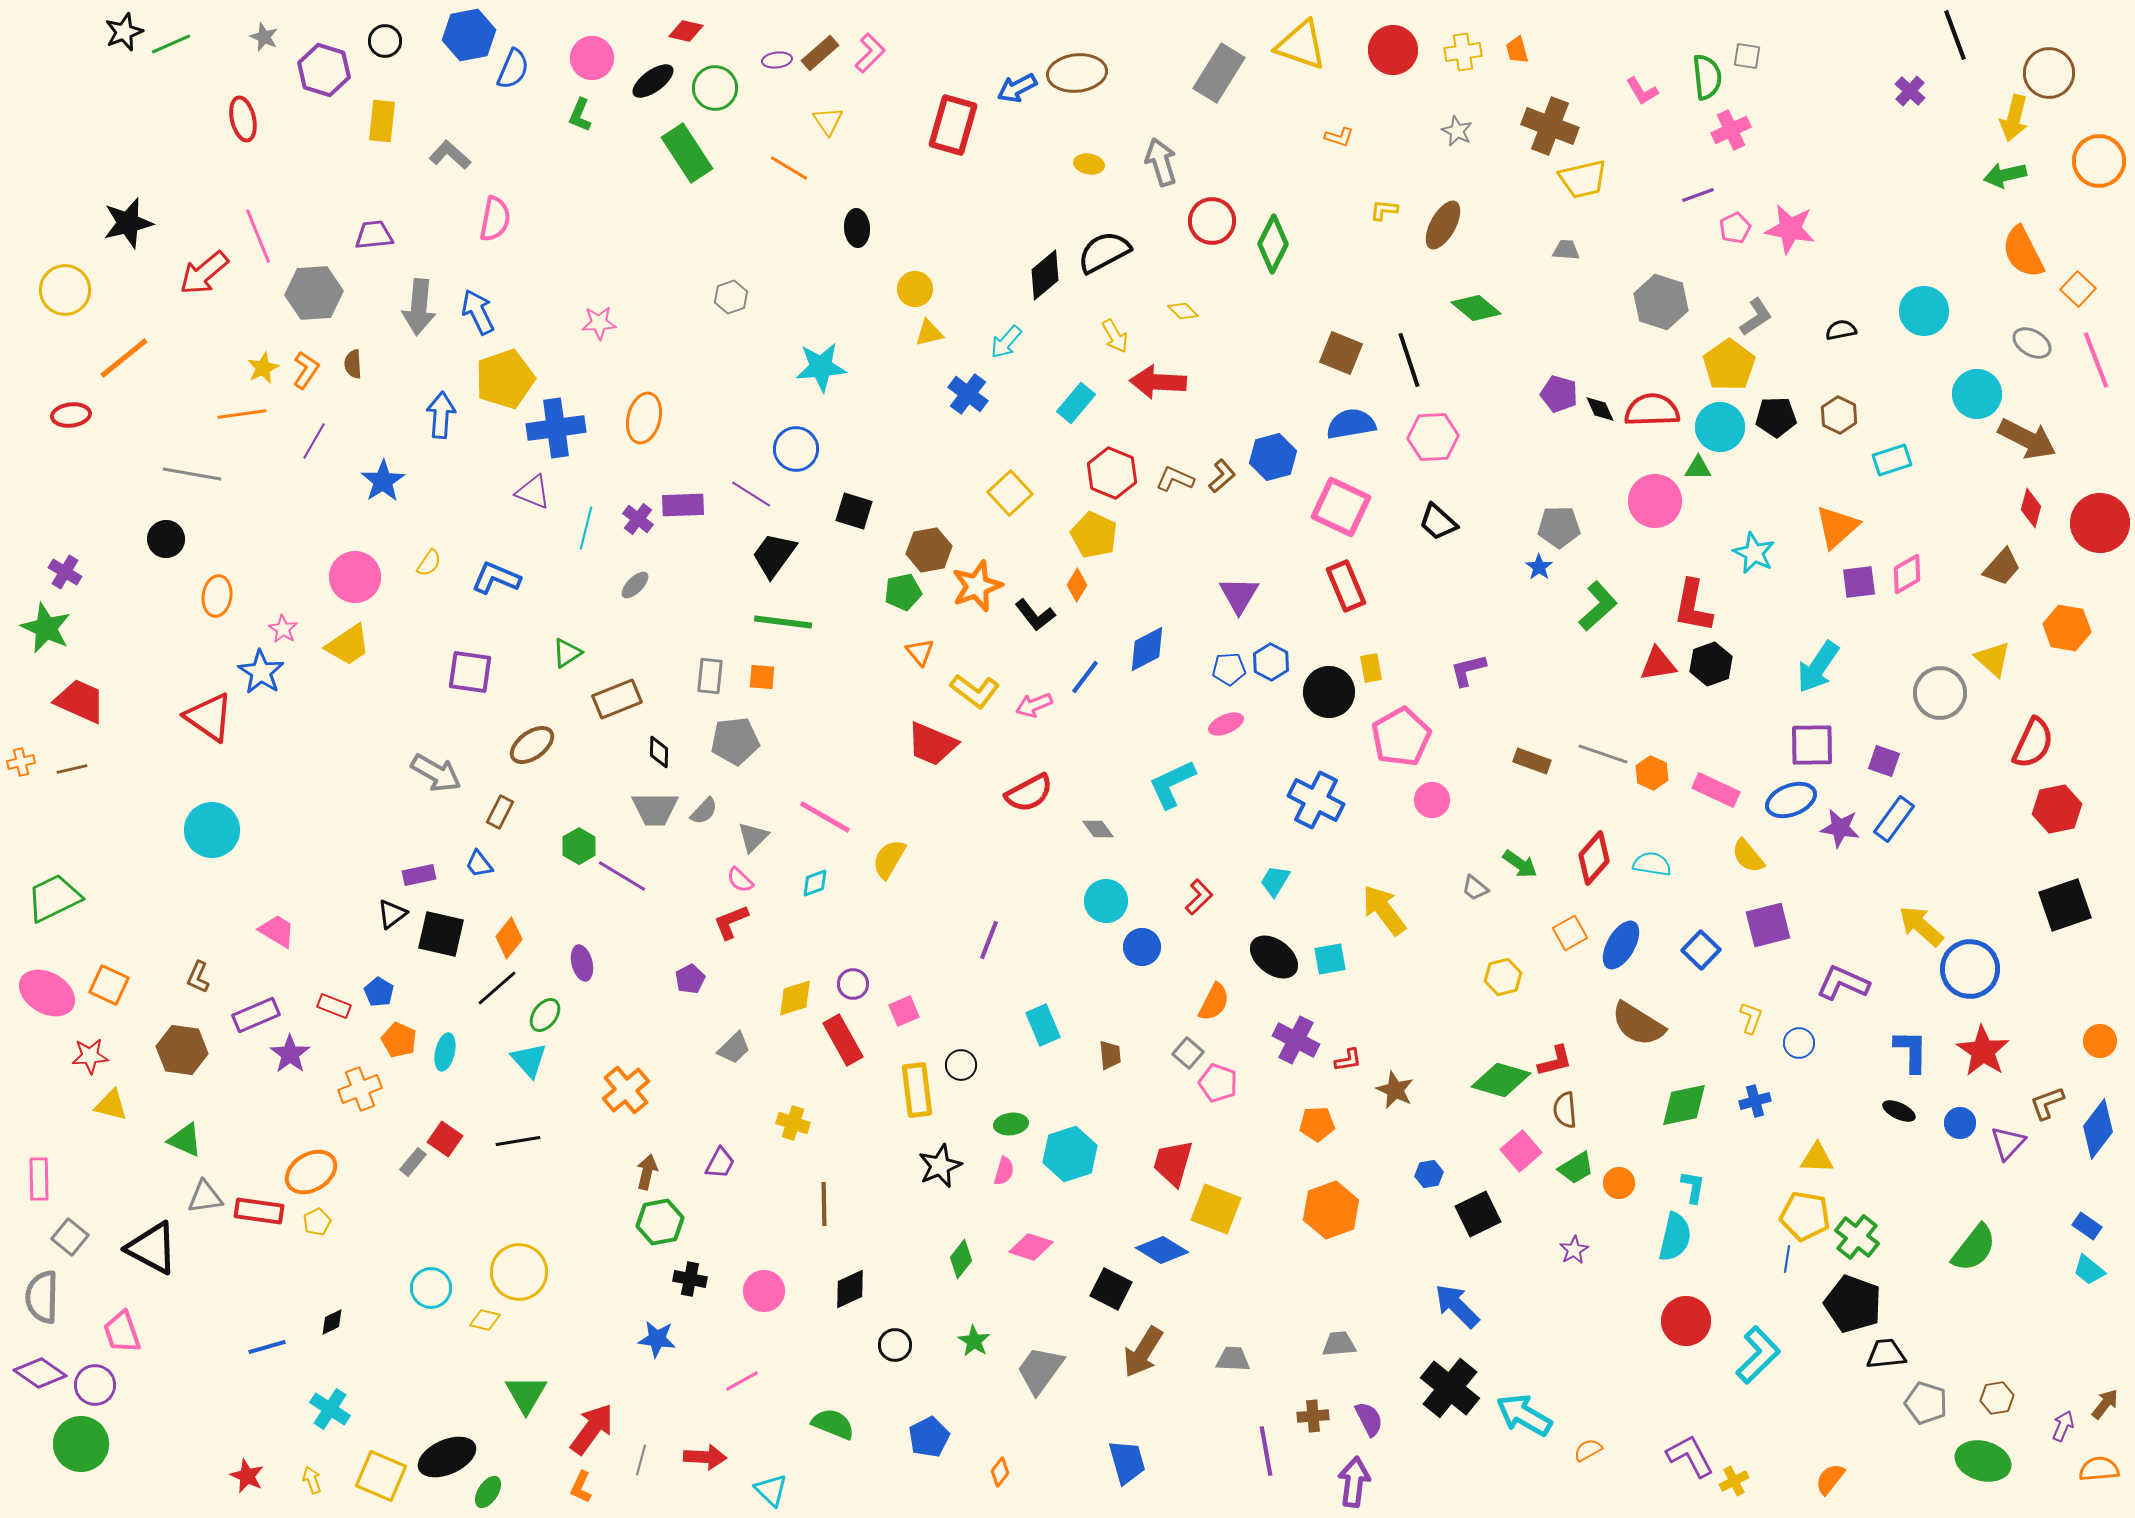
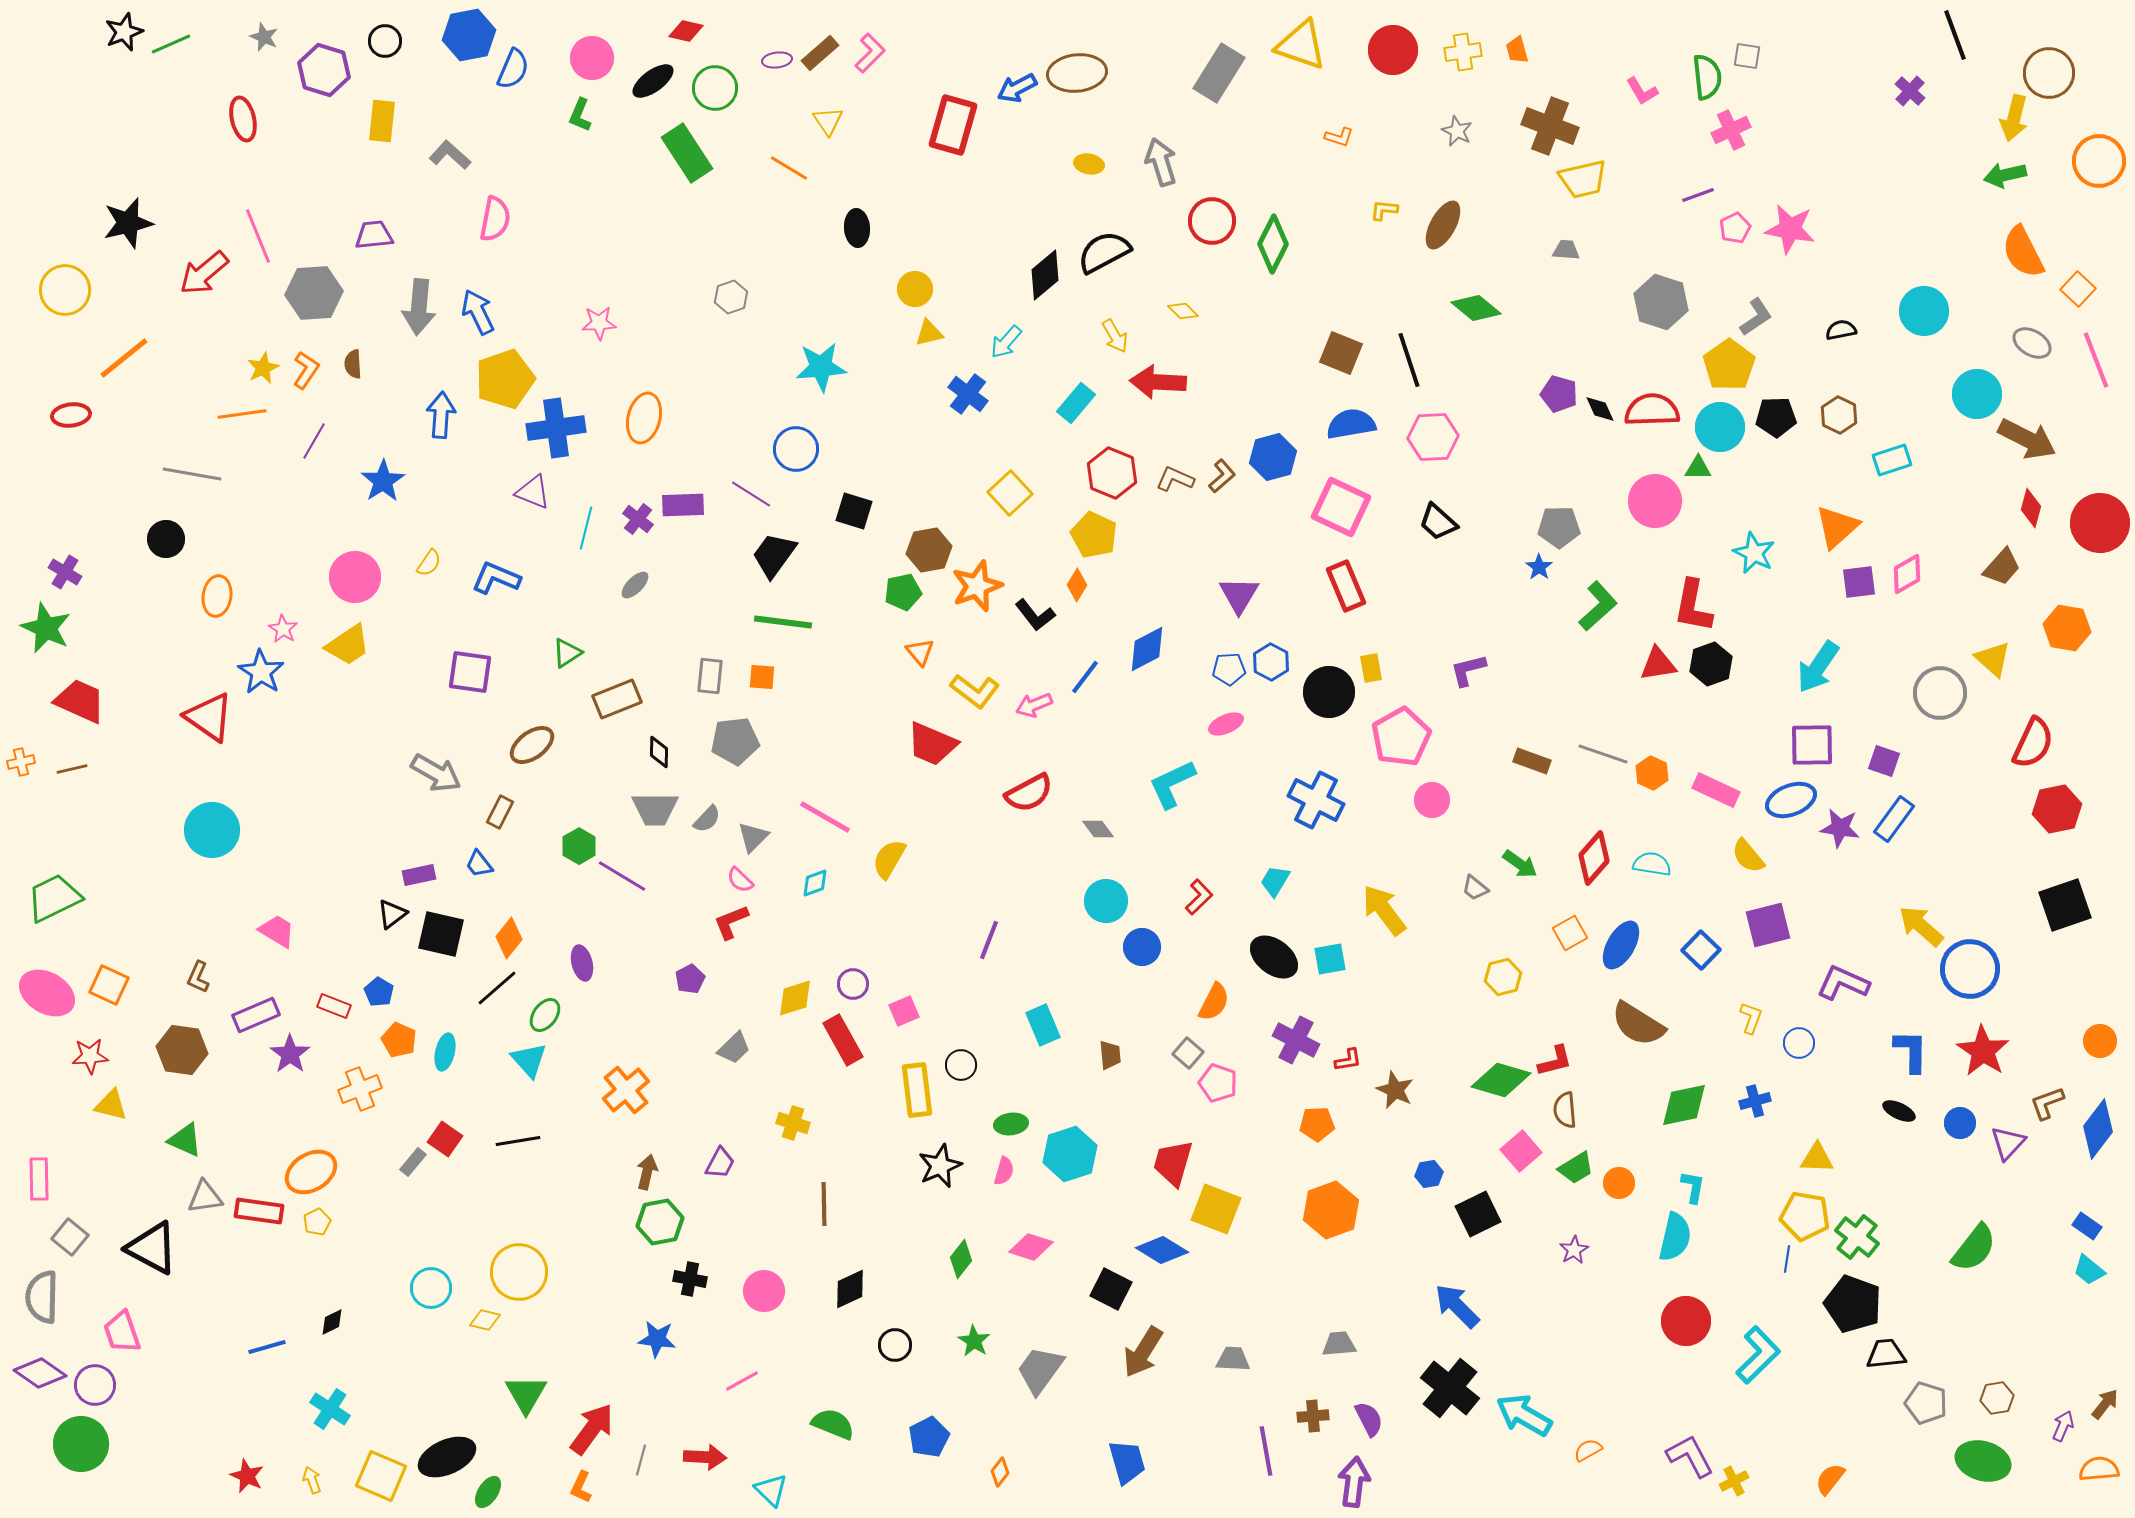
gray semicircle at (704, 811): moved 3 px right, 8 px down
